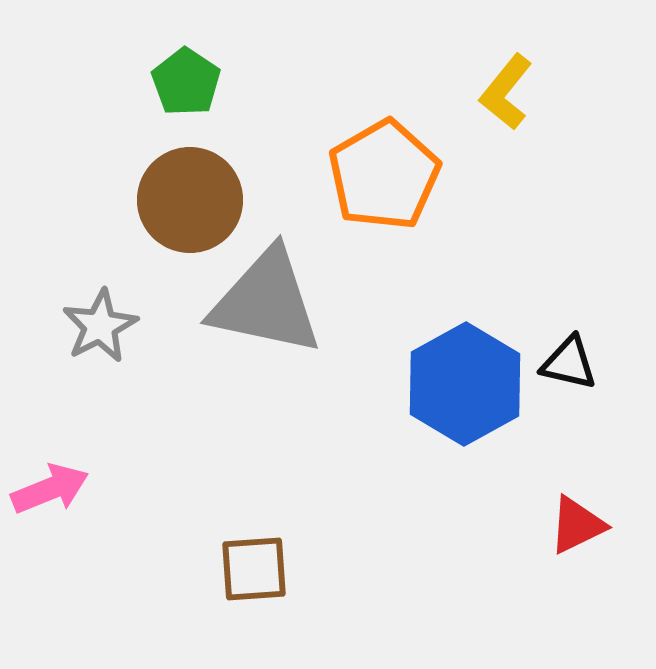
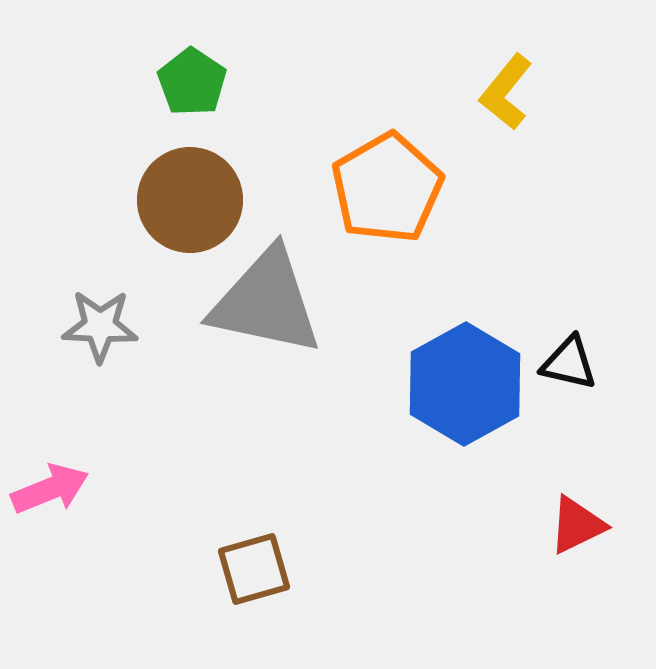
green pentagon: moved 6 px right
orange pentagon: moved 3 px right, 13 px down
gray star: rotated 30 degrees clockwise
brown square: rotated 12 degrees counterclockwise
